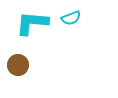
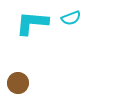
brown circle: moved 18 px down
